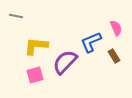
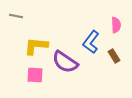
pink semicircle: moved 3 px up; rotated 21 degrees clockwise
blue L-shape: rotated 30 degrees counterclockwise
purple semicircle: rotated 100 degrees counterclockwise
pink square: rotated 18 degrees clockwise
